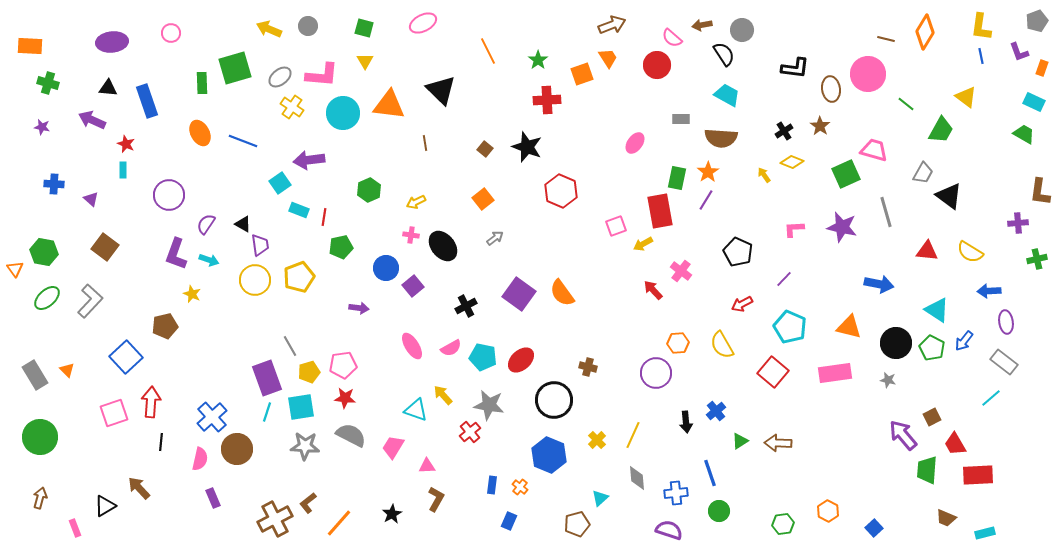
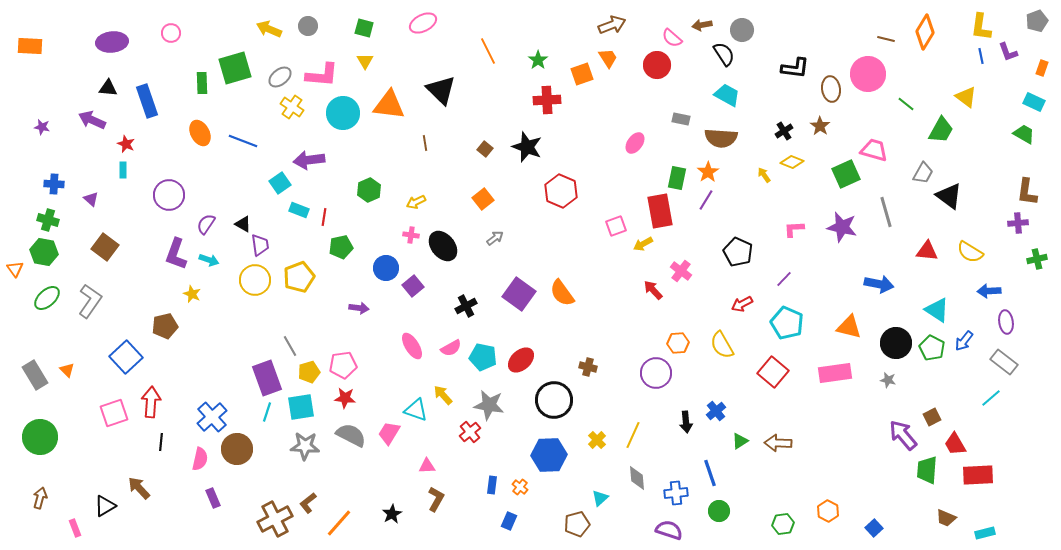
purple L-shape at (1019, 52): moved 11 px left
green cross at (48, 83): moved 137 px down
gray rectangle at (681, 119): rotated 12 degrees clockwise
brown L-shape at (1040, 192): moved 13 px left
gray L-shape at (90, 301): rotated 8 degrees counterclockwise
cyan pentagon at (790, 327): moved 3 px left, 4 px up
pink trapezoid at (393, 447): moved 4 px left, 14 px up
blue hexagon at (549, 455): rotated 24 degrees counterclockwise
